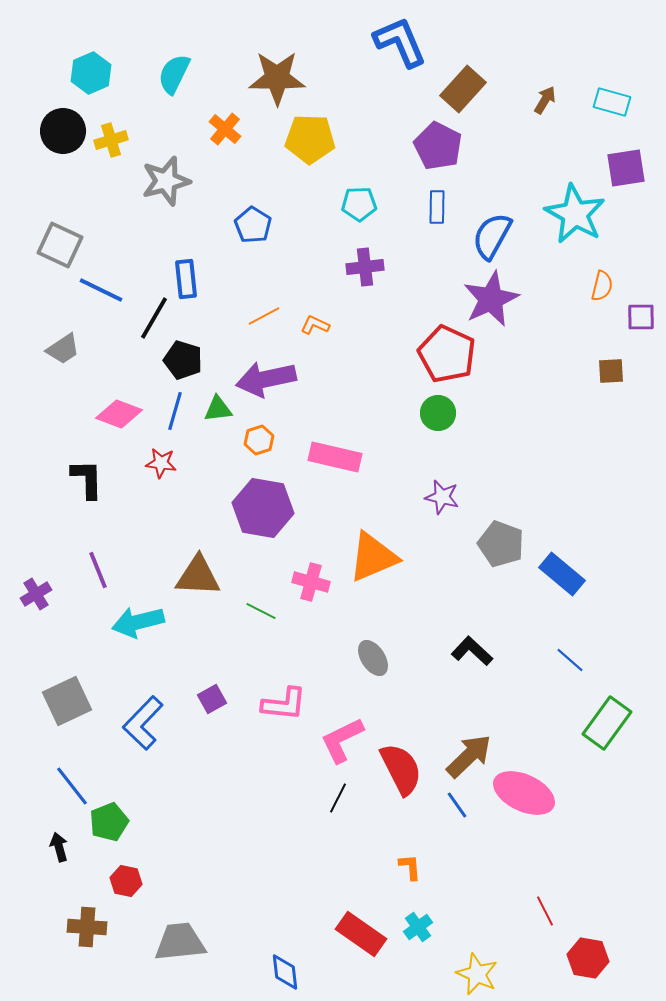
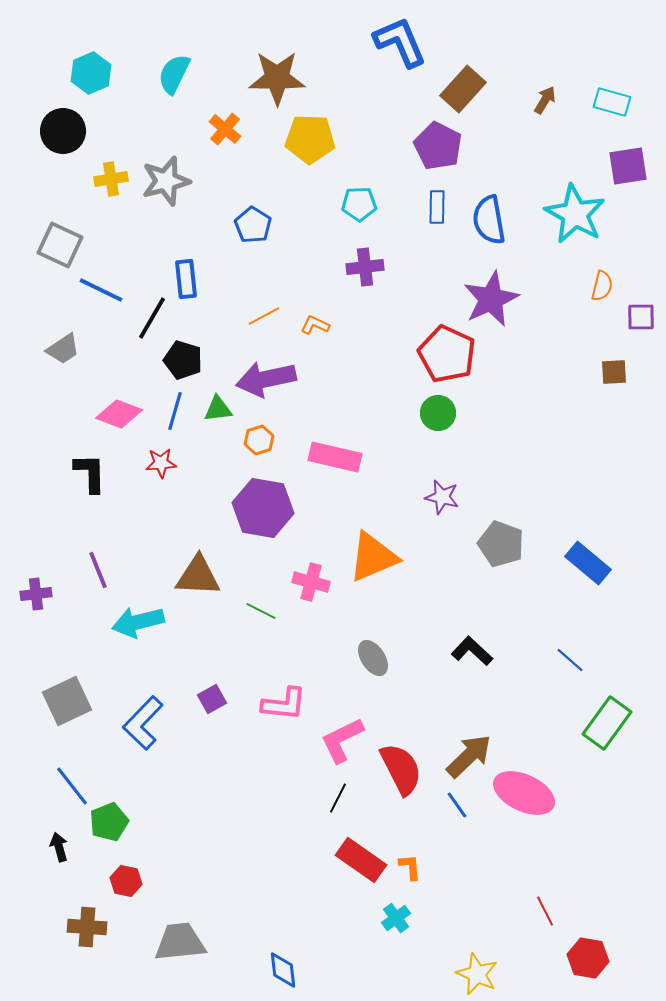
yellow cross at (111, 140): moved 39 px down; rotated 8 degrees clockwise
purple square at (626, 168): moved 2 px right, 2 px up
blue semicircle at (492, 236): moved 3 px left, 16 px up; rotated 39 degrees counterclockwise
black line at (154, 318): moved 2 px left
brown square at (611, 371): moved 3 px right, 1 px down
red star at (161, 463): rotated 12 degrees counterclockwise
black L-shape at (87, 479): moved 3 px right, 6 px up
blue rectangle at (562, 574): moved 26 px right, 11 px up
purple cross at (36, 594): rotated 24 degrees clockwise
cyan cross at (418, 927): moved 22 px left, 9 px up
red rectangle at (361, 934): moved 74 px up
blue diamond at (285, 972): moved 2 px left, 2 px up
